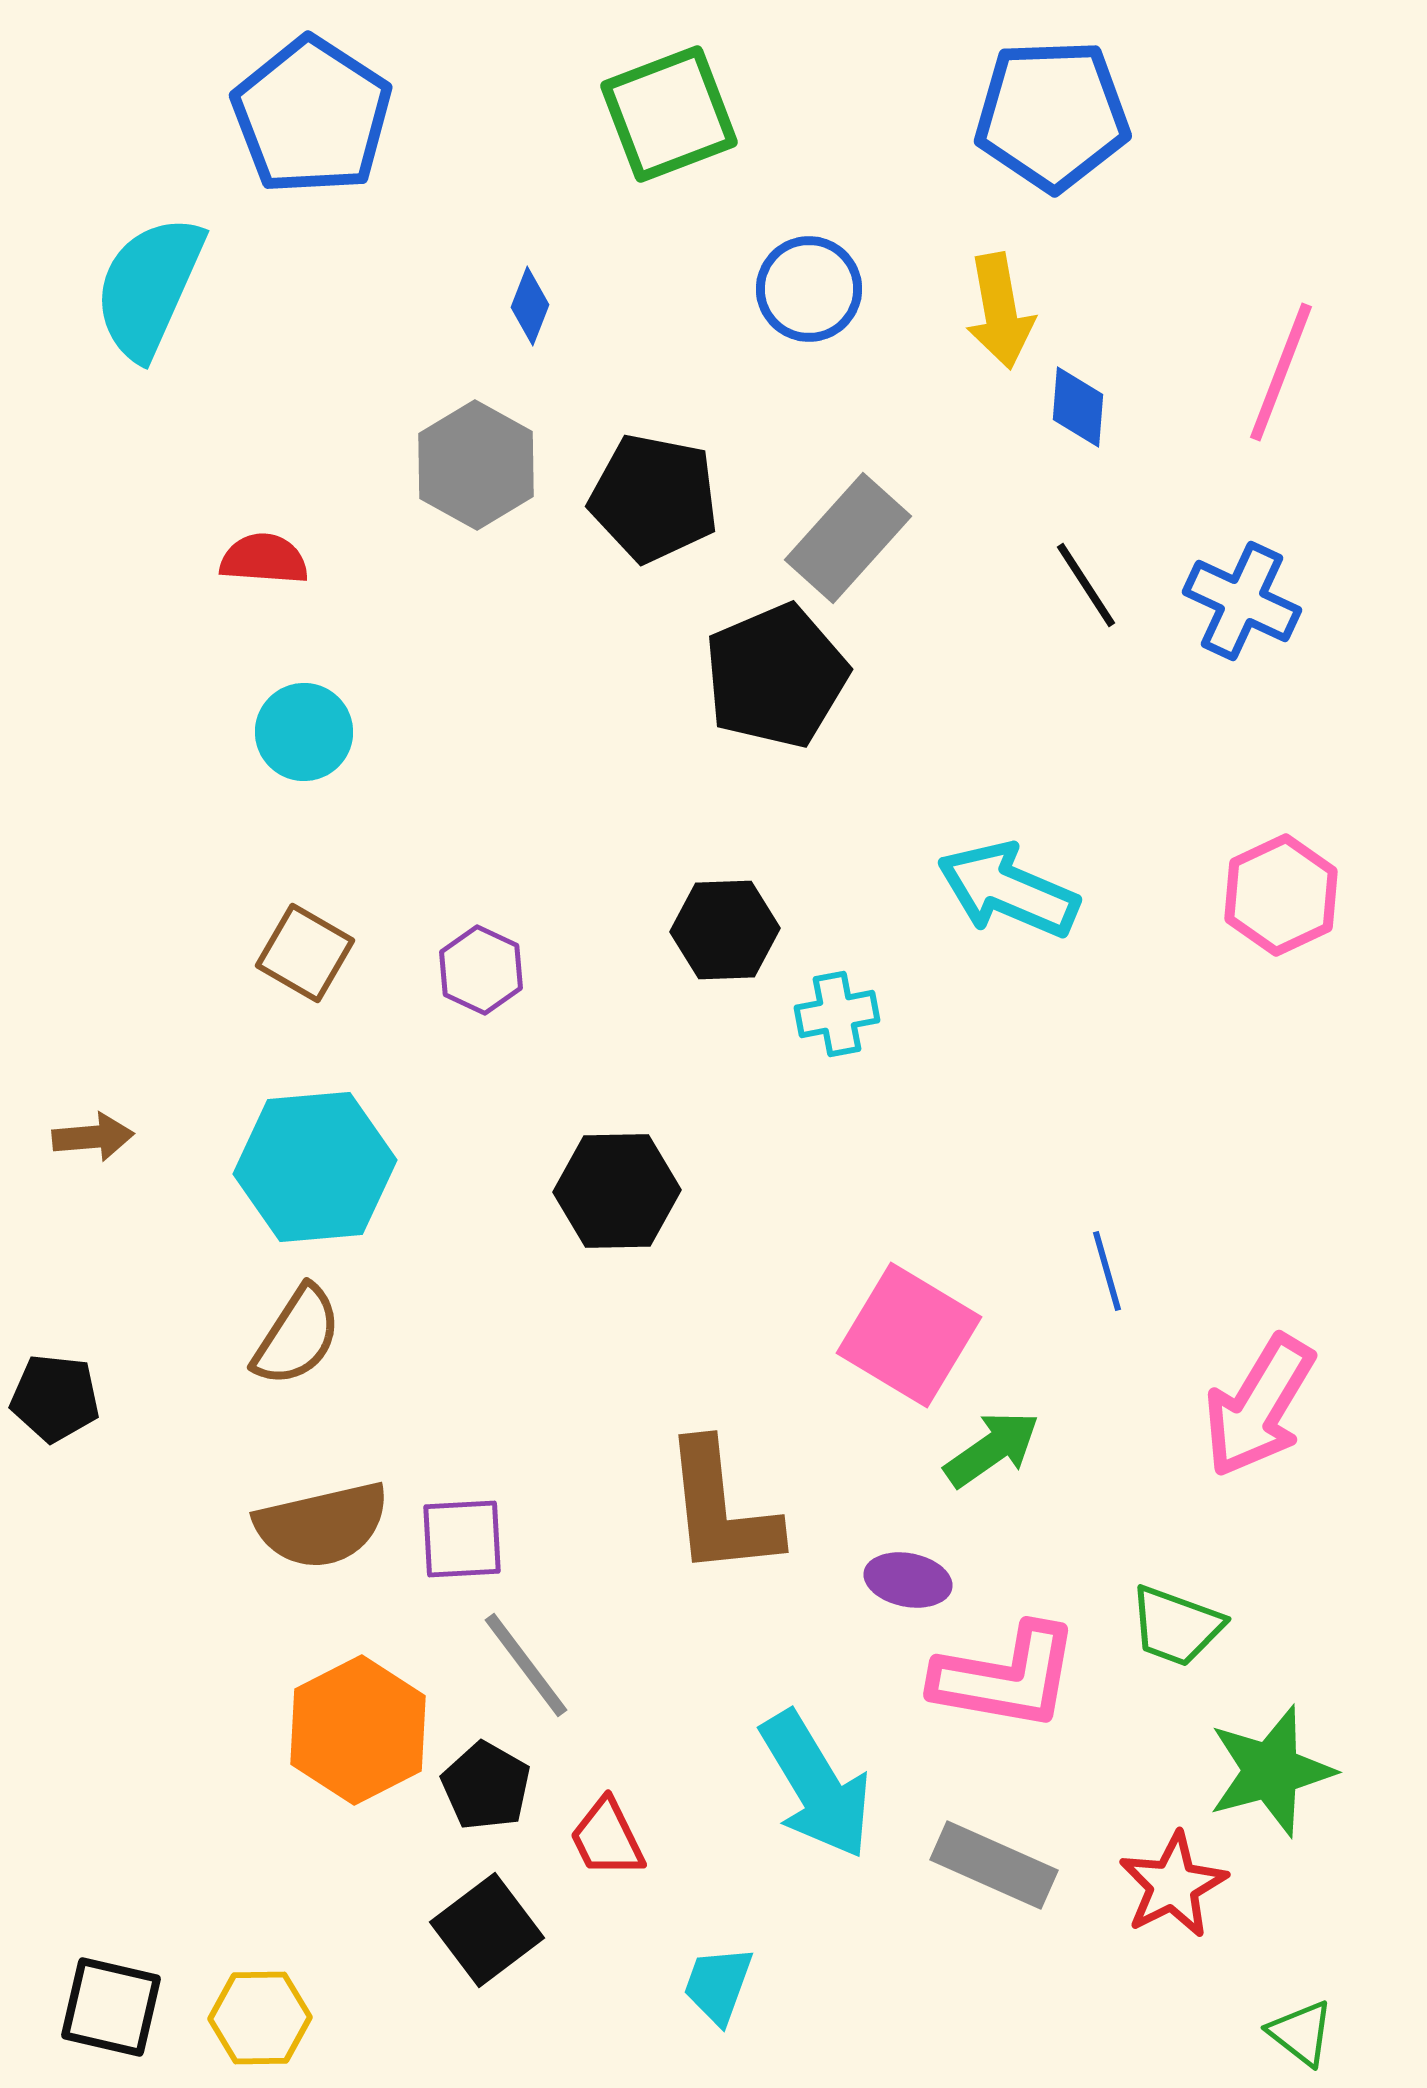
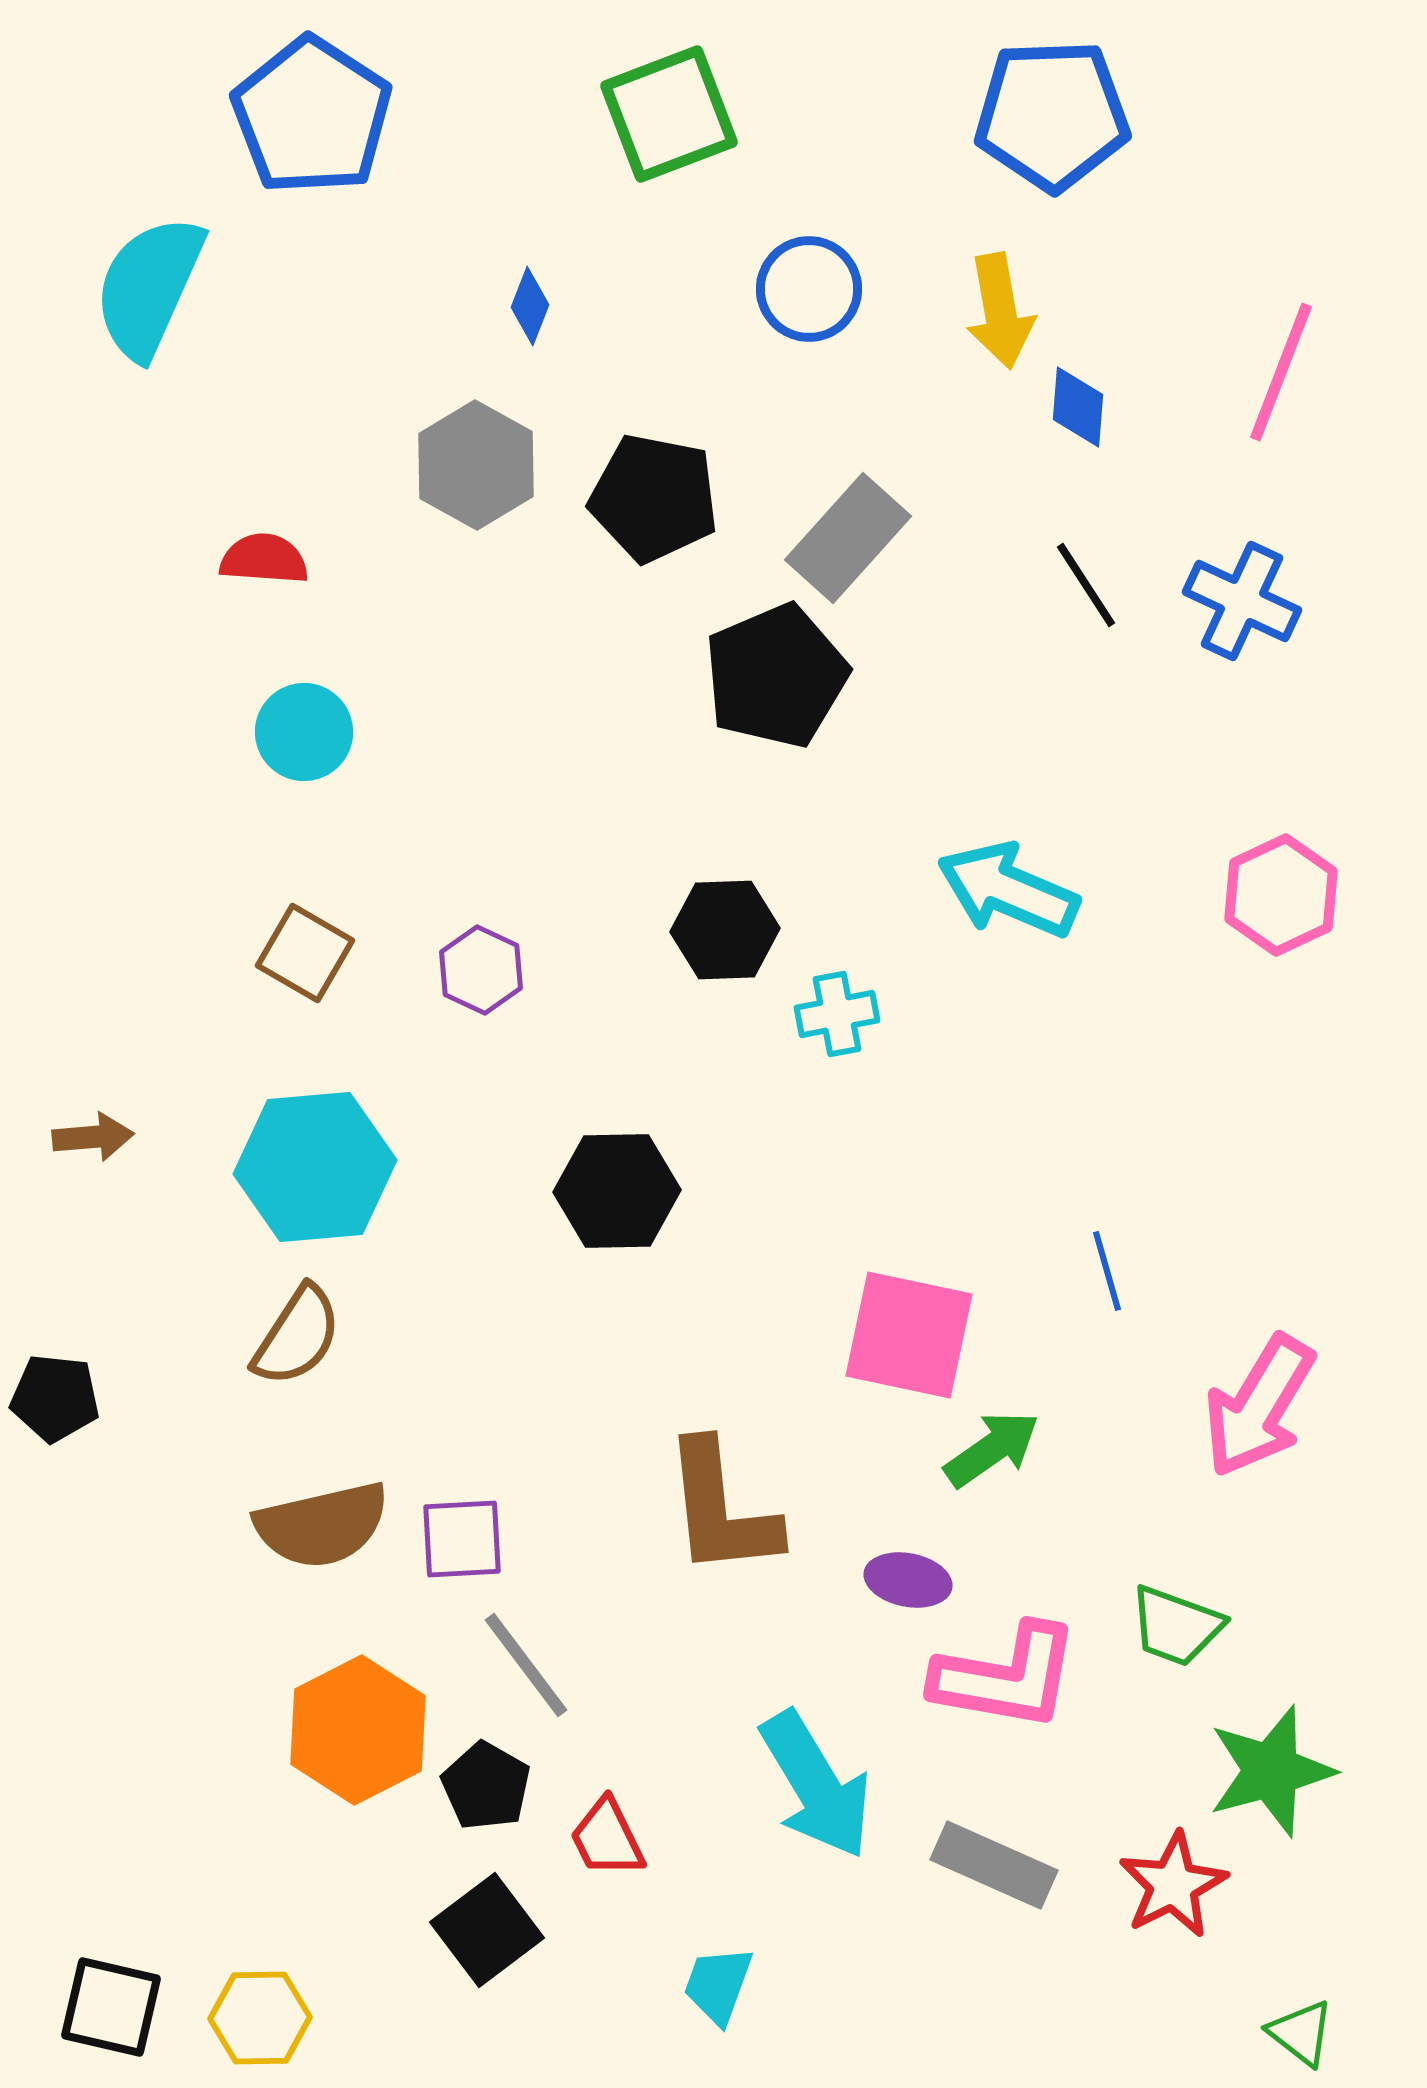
pink square at (909, 1335): rotated 19 degrees counterclockwise
